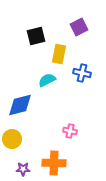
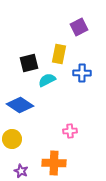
black square: moved 7 px left, 27 px down
blue cross: rotated 12 degrees counterclockwise
blue diamond: rotated 48 degrees clockwise
pink cross: rotated 16 degrees counterclockwise
purple star: moved 2 px left, 2 px down; rotated 24 degrees clockwise
